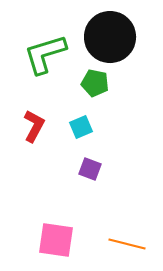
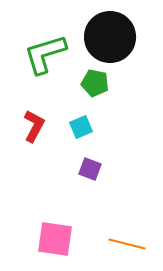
pink square: moved 1 px left, 1 px up
